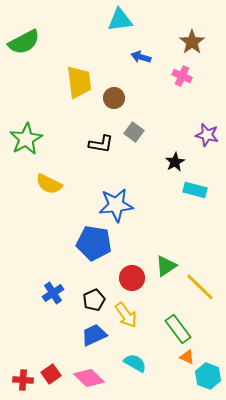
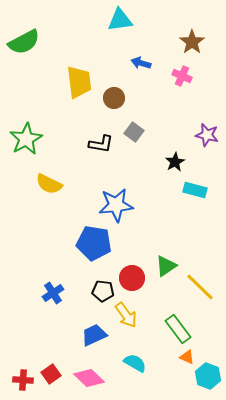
blue arrow: moved 6 px down
black pentagon: moved 9 px right, 9 px up; rotated 30 degrees clockwise
